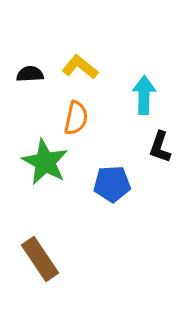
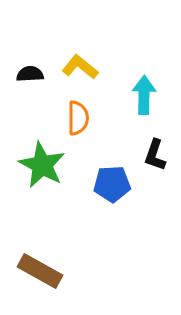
orange semicircle: moved 2 px right; rotated 12 degrees counterclockwise
black L-shape: moved 5 px left, 8 px down
green star: moved 3 px left, 3 px down
brown rectangle: moved 12 px down; rotated 27 degrees counterclockwise
